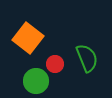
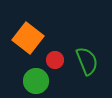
green semicircle: moved 3 px down
red circle: moved 4 px up
